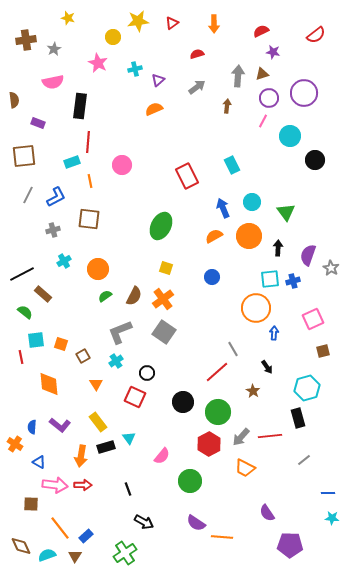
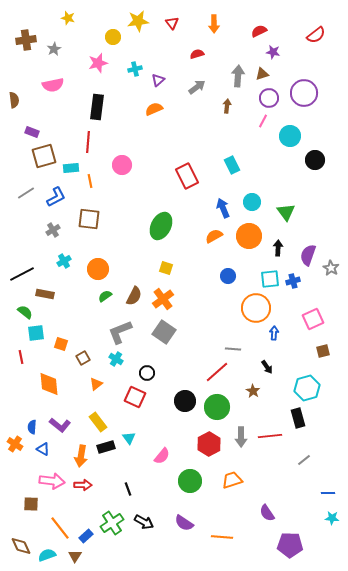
red triangle at (172, 23): rotated 32 degrees counterclockwise
red semicircle at (261, 31): moved 2 px left
pink star at (98, 63): rotated 30 degrees clockwise
pink semicircle at (53, 82): moved 3 px down
black rectangle at (80, 106): moved 17 px right, 1 px down
purple rectangle at (38, 123): moved 6 px left, 9 px down
brown square at (24, 156): moved 20 px right; rotated 10 degrees counterclockwise
cyan rectangle at (72, 162): moved 1 px left, 6 px down; rotated 14 degrees clockwise
gray line at (28, 195): moved 2 px left, 2 px up; rotated 30 degrees clockwise
gray cross at (53, 230): rotated 16 degrees counterclockwise
blue circle at (212, 277): moved 16 px right, 1 px up
brown rectangle at (43, 294): moved 2 px right; rotated 30 degrees counterclockwise
cyan square at (36, 340): moved 7 px up
gray line at (233, 349): rotated 56 degrees counterclockwise
brown square at (83, 356): moved 2 px down
cyan cross at (116, 361): moved 2 px up; rotated 24 degrees counterclockwise
orange triangle at (96, 384): rotated 24 degrees clockwise
black circle at (183, 402): moved 2 px right, 1 px up
green circle at (218, 412): moved 1 px left, 5 px up
gray arrow at (241, 437): rotated 42 degrees counterclockwise
blue triangle at (39, 462): moved 4 px right, 13 px up
orange trapezoid at (245, 468): moved 13 px left, 12 px down; rotated 135 degrees clockwise
pink arrow at (55, 485): moved 3 px left, 4 px up
purple semicircle at (196, 523): moved 12 px left
green cross at (125, 553): moved 13 px left, 30 px up
